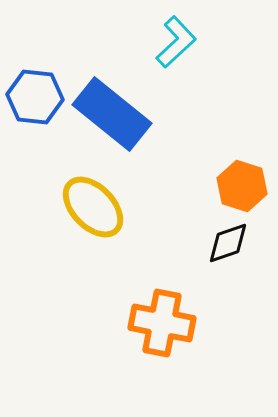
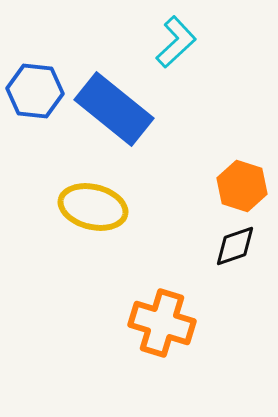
blue hexagon: moved 6 px up
blue rectangle: moved 2 px right, 5 px up
yellow ellipse: rotated 32 degrees counterclockwise
black diamond: moved 7 px right, 3 px down
orange cross: rotated 6 degrees clockwise
